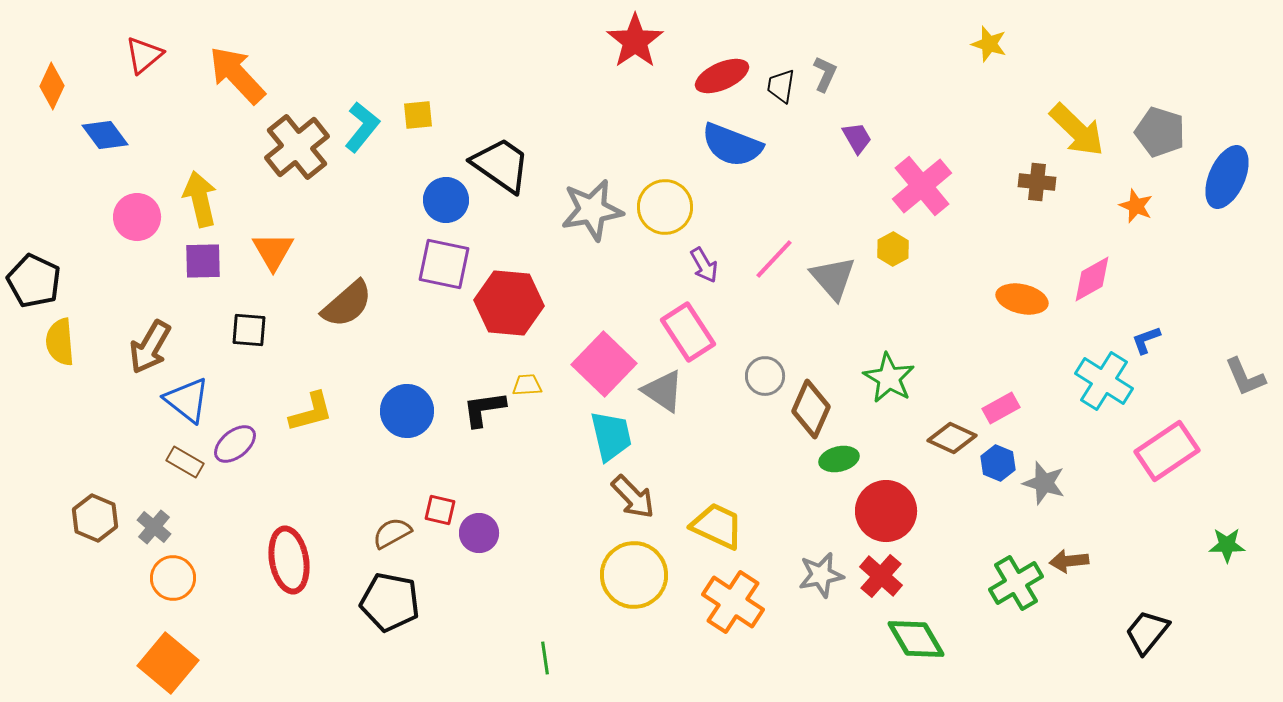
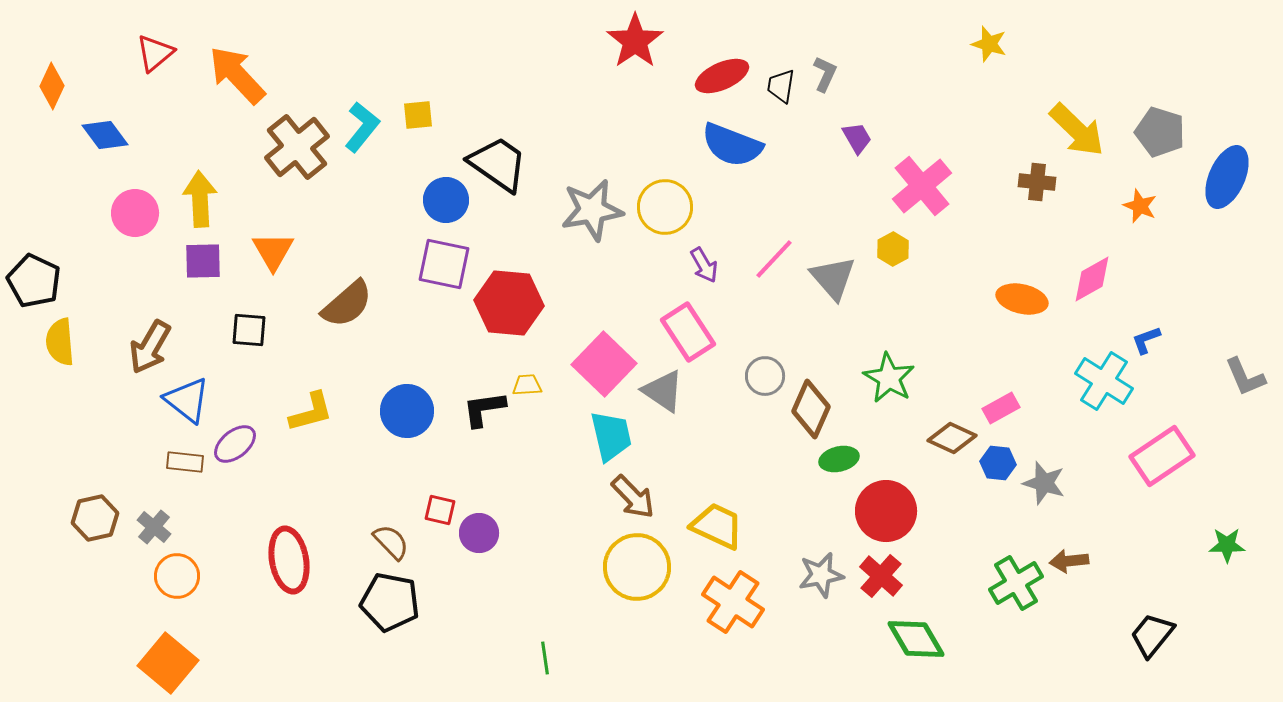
red triangle at (144, 55): moved 11 px right, 2 px up
black trapezoid at (501, 165): moved 3 px left, 1 px up
yellow arrow at (200, 199): rotated 10 degrees clockwise
orange star at (1136, 206): moved 4 px right
pink circle at (137, 217): moved 2 px left, 4 px up
pink rectangle at (1167, 451): moved 5 px left, 5 px down
brown rectangle at (185, 462): rotated 24 degrees counterclockwise
blue hexagon at (998, 463): rotated 16 degrees counterclockwise
brown hexagon at (95, 518): rotated 24 degrees clockwise
brown semicircle at (392, 533): moved 1 px left, 9 px down; rotated 75 degrees clockwise
yellow circle at (634, 575): moved 3 px right, 8 px up
orange circle at (173, 578): moved 4 px right, 2 px up
black trapezoid at (1147, 632): moved 5 px right, 3 px down
